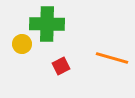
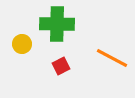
green cross: moved 10 px right
orange line: rotated 12 degrees clockwise
